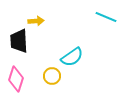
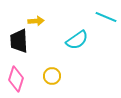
cyan semicircle: moved 5 px right, 17 px up
